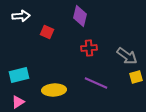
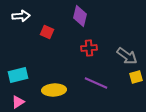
cyan rectangle: moved 1 px left
